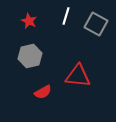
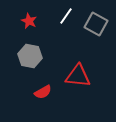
white line: rotated 18 degrees clockwise
gray hexagon: rotated 25 degrees clockwise
